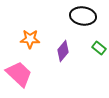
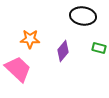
green rectangle: rotated 24 degrees counterclockwise
pink trapezoid: moved 1 px left, 5 px up
